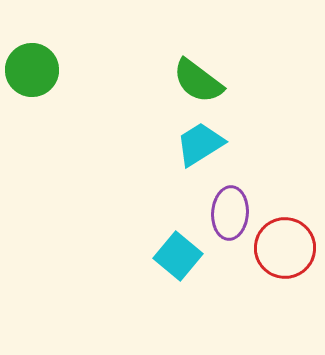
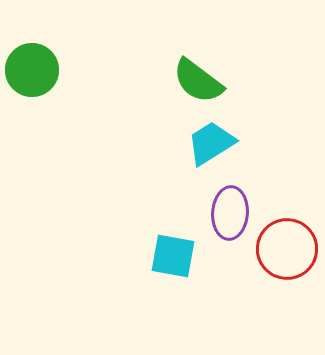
cyan trapezoid: moved 11 px right, 1 px up
red circle: moved 2 px right, 1 px down
cyan square: moved 5 px left; rotated 30 degrees counterclockwise
